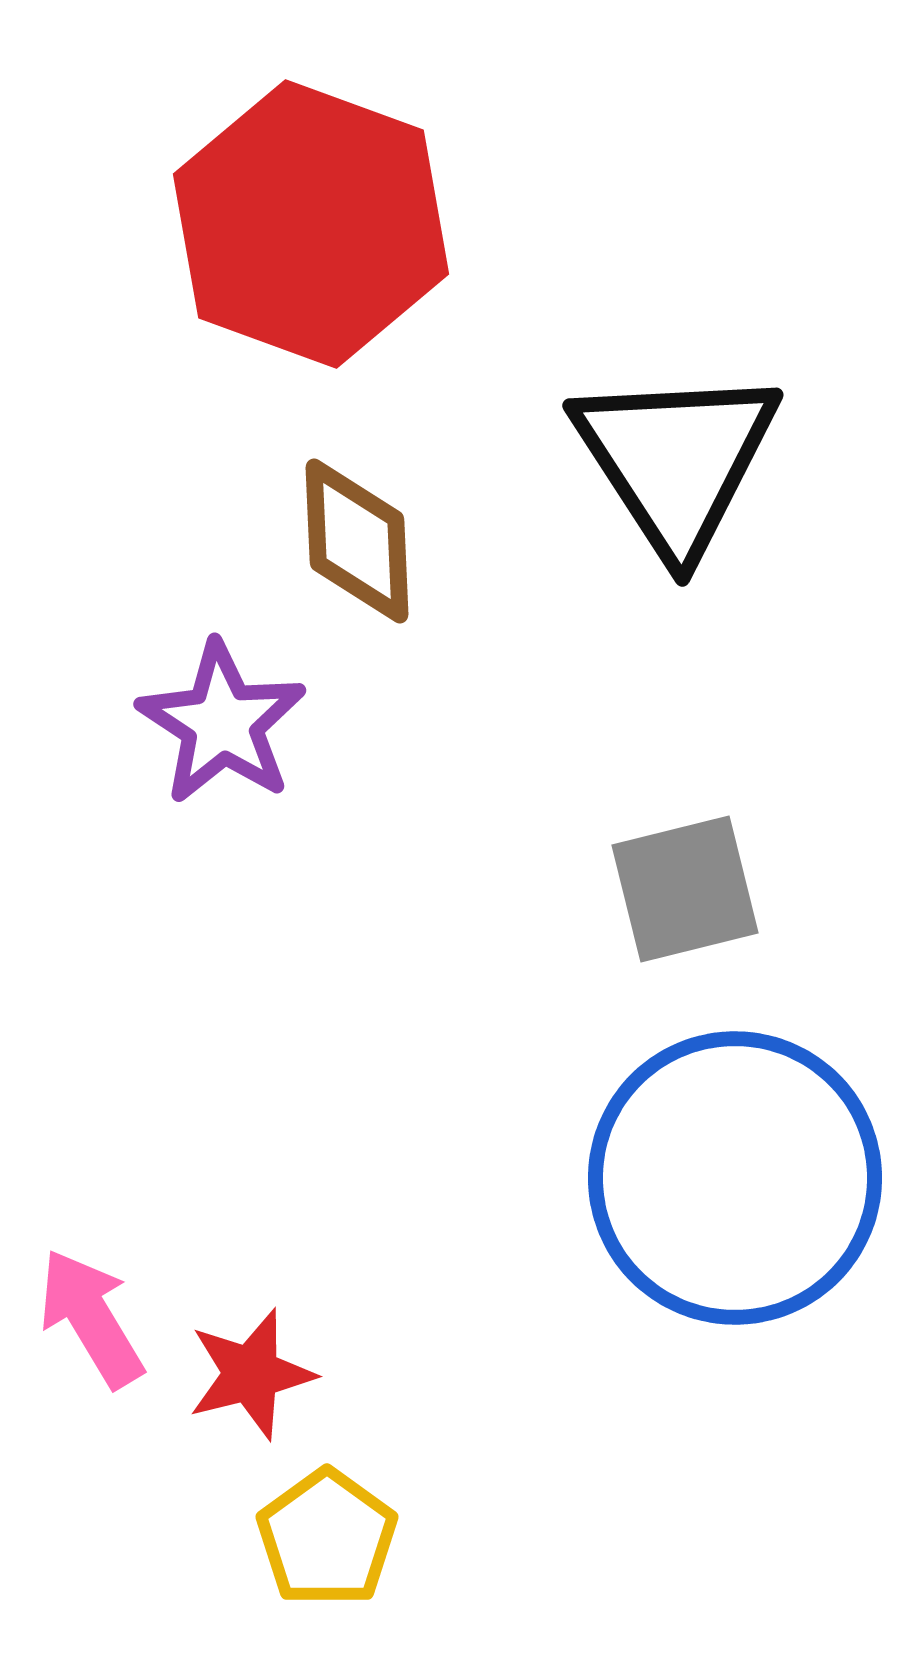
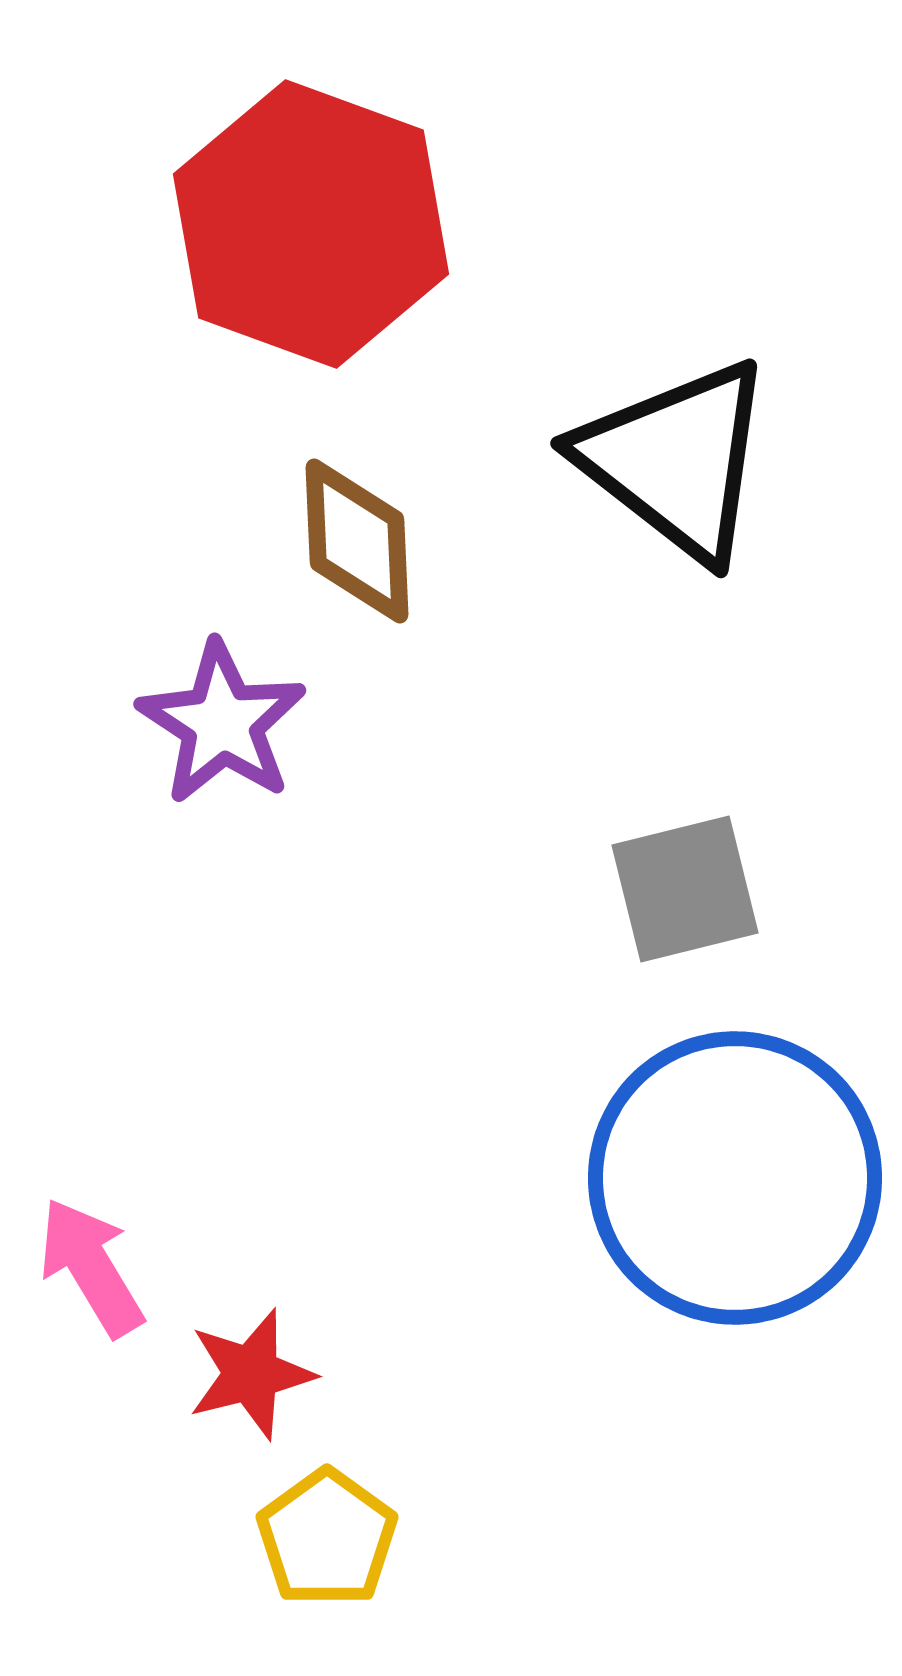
black triangle: rotated 19 degrees counterclockwise
pink arrow: moved 51 px up
